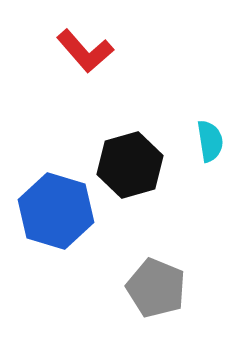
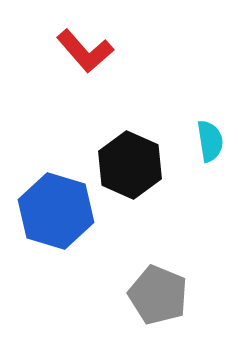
black hexagon: rotated 20 degrees counterclockwise
gray pentagon: moved 2 px right, 7 px down
